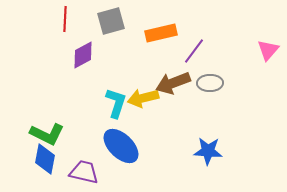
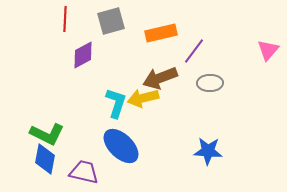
brown arrow: moved 13 px left, 5 px up
